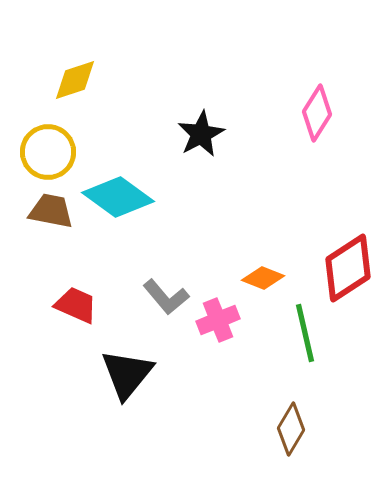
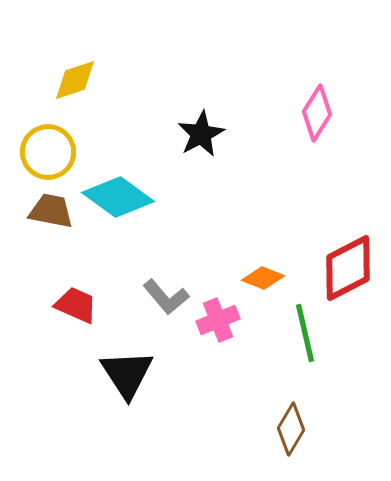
red diamond: rotated 6 degrees clockwise
black triangle: rotated 12 degrees counterclockwise
